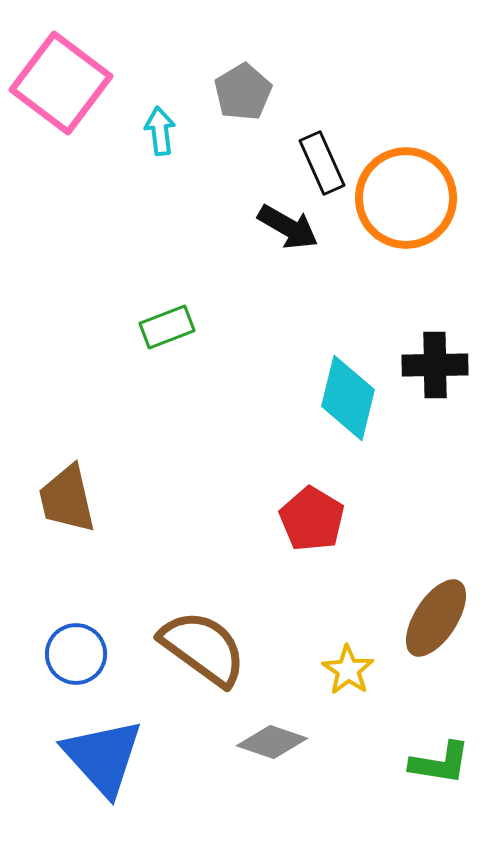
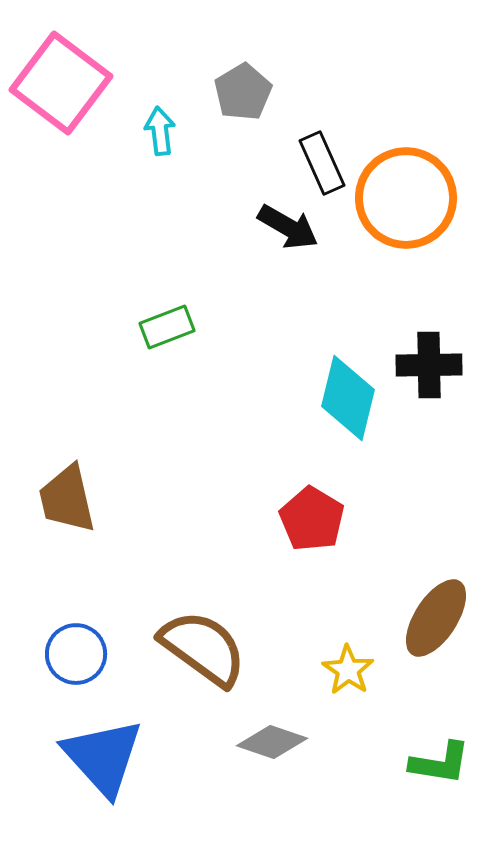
black cross: moved 6 px left
